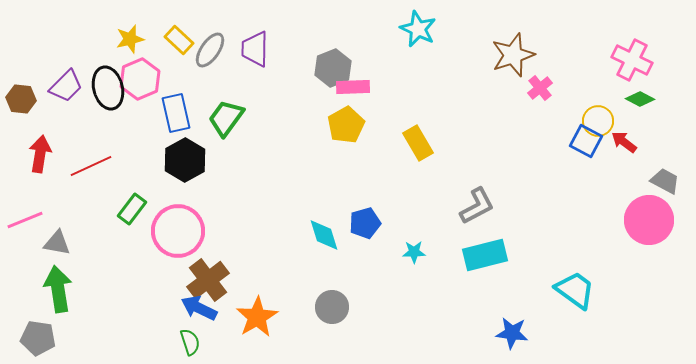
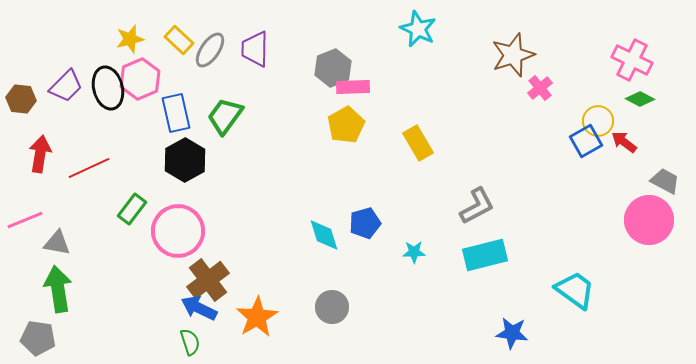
green trapezoid at (226, 118): moved 1 px left, 2 px up
blue square at (586, 141): rotated 32 degrees clockwise
red line at (91, 166): moved 2 px left, 2 px down
